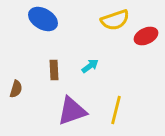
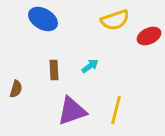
red ellipse: moved 3 px right
